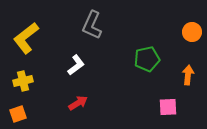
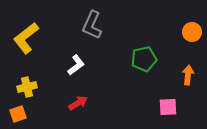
green pentagon: moved 3 px left
yellow cross: moved 4 px right, 6 px down
